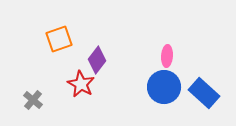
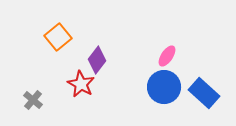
orange square: moved 1 px left, 2 px up; rotated 20 degrees counterclockwise
pink ellipse: rotated 30 degrees clockwise
